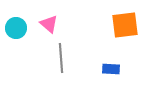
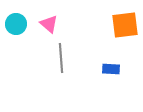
cyan circle: moved 4 px up
